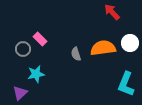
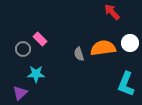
gray semicircle: moved 3 px right
cyan star: rotated 12 degrees clockwise
